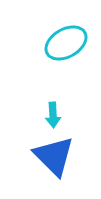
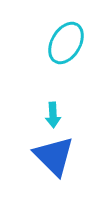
cyan ellipse: rotated 30 degrees counterclockwise
